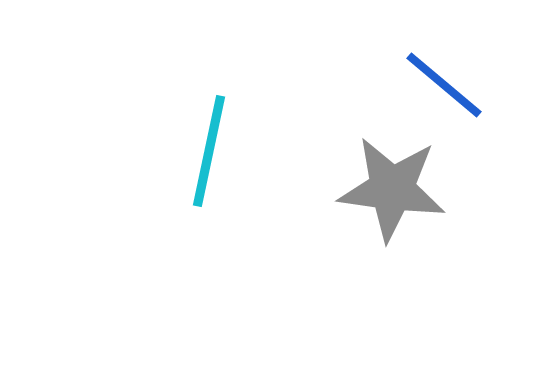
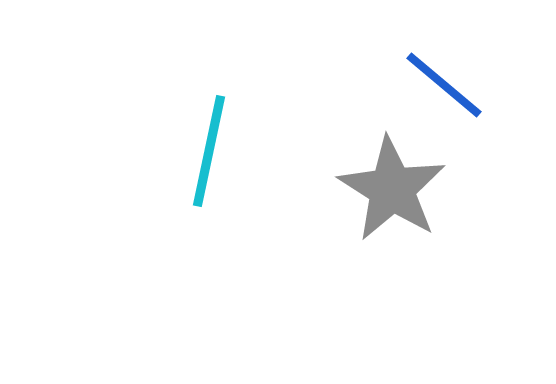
gray star: rotated 24 degrees clockwise
